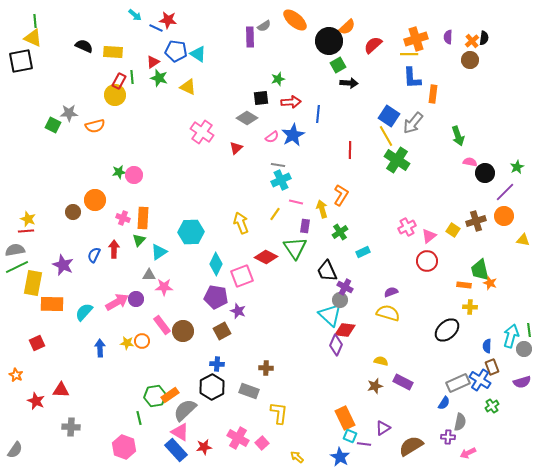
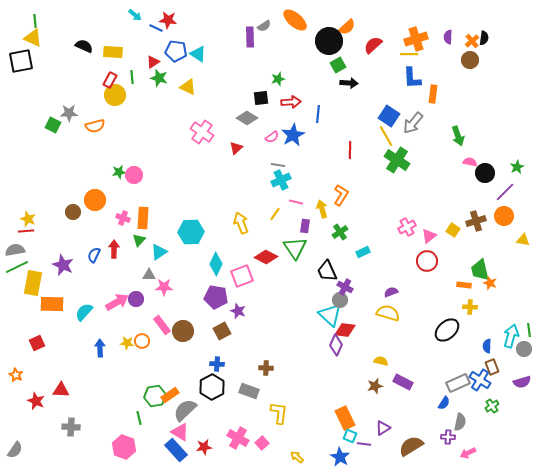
red rectangle at (119, 81): moved 9 px left, 1 px up
